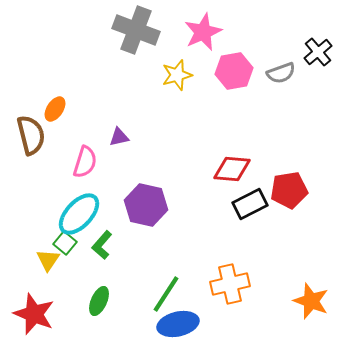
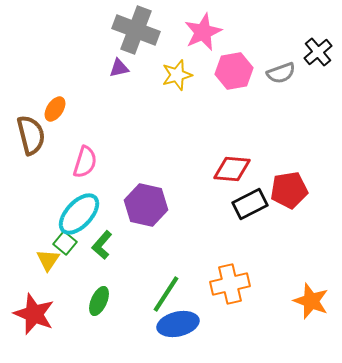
purple triangle: moved 69 px up
